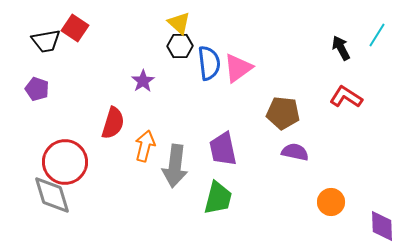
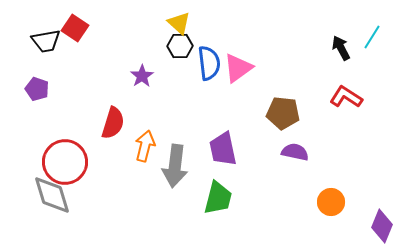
cyan line: moved 5 px left, 2 px down
purple star: moved 1 px left, 5 px up
purple diamond: rotated 24 degrees clockwise
